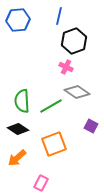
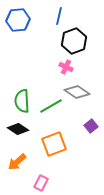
purple square: rotated 24 degrees clockwise
orange arrow: moved 4 px down
